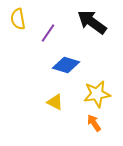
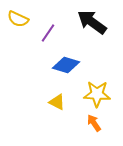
yellow semicircle: rotated 55 degrees counterclockwise
yellow star: rotated 12 degrees clockwise
yellow triangle: moved 2 px right
